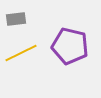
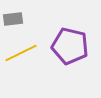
gray rectangle: moved 3 px left
